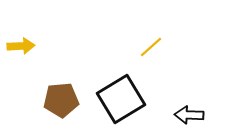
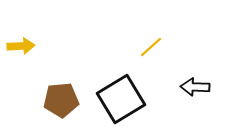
black arrow: moved 6 px right, 28 px up
